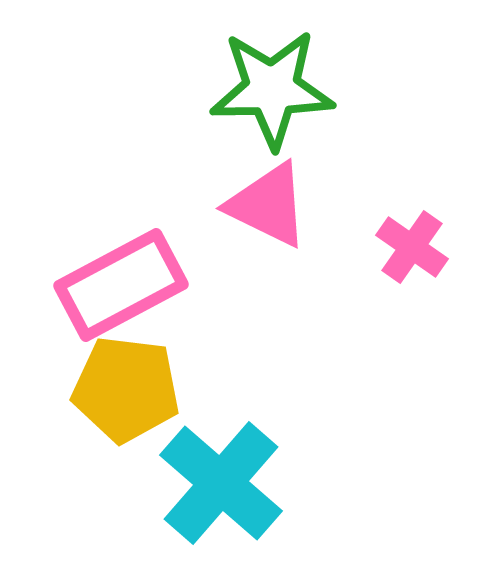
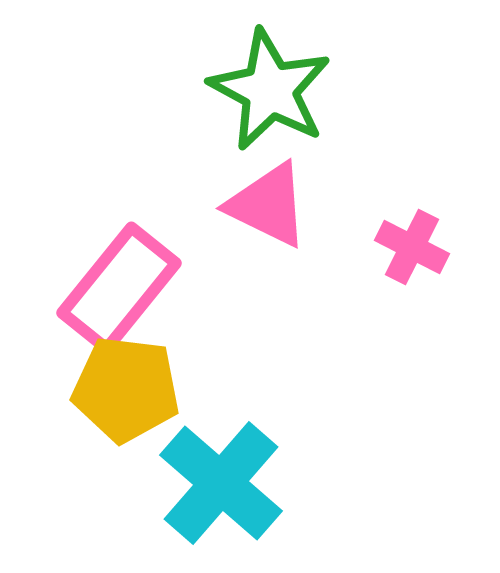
green star: moved 2 px left, 1 px down; rotated 29 degrees clockwise
pink cross: rotated 8 degrees counterclockwise
pink rectangle: moved 2 px left, 3 px down; rotated 23 degrees counterclockwise
